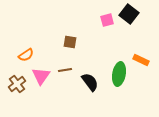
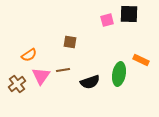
black square: rotated 36 degrees counterclockwise
orange semicircle: moved 3 px right
brown line: moved 2 px left
black semicircle: rotated 108 degrees clockwise
